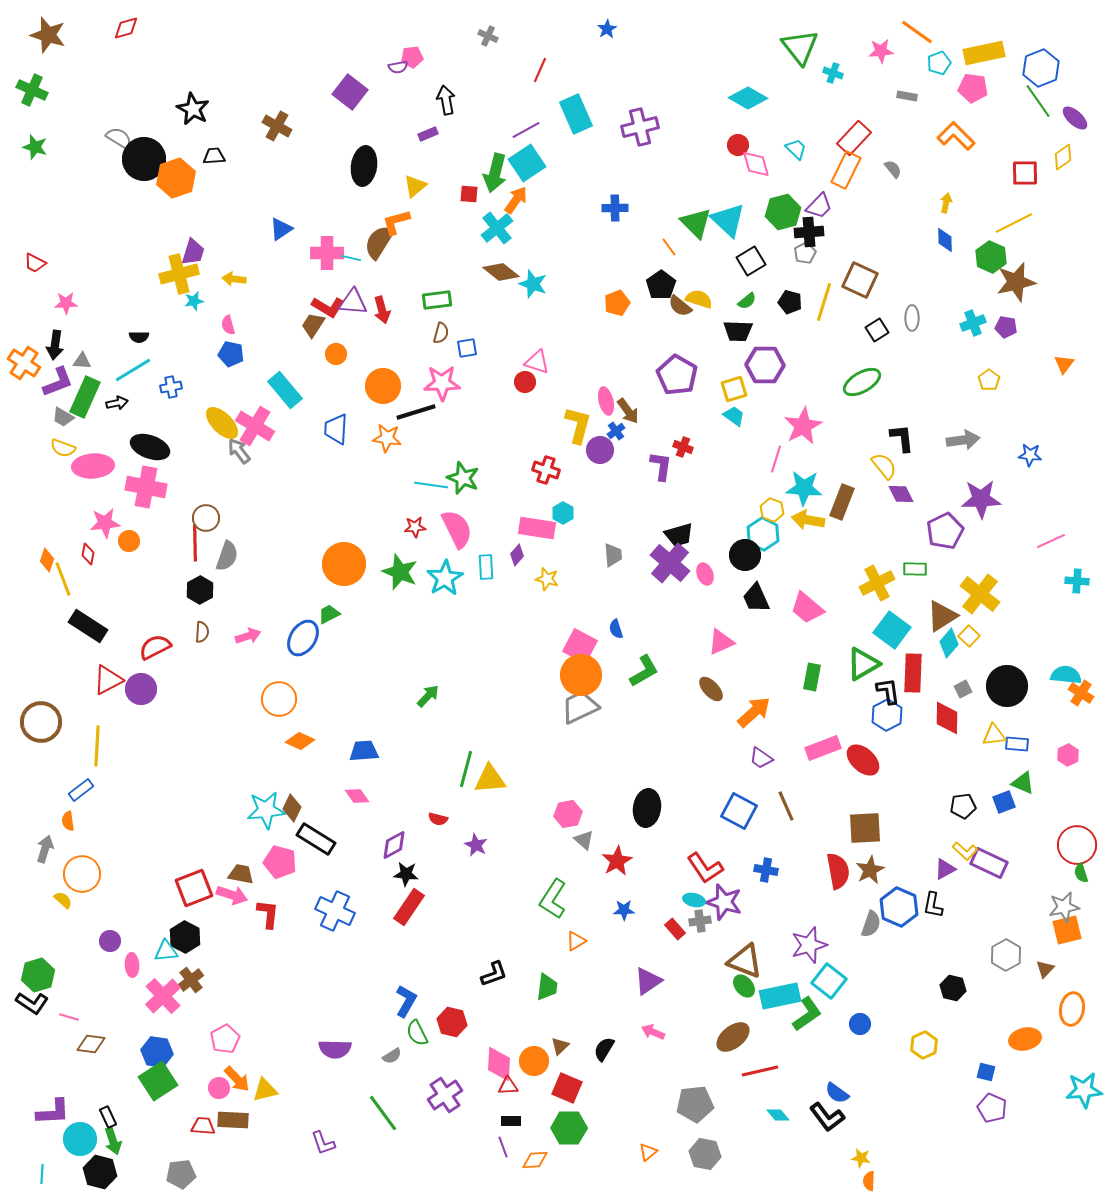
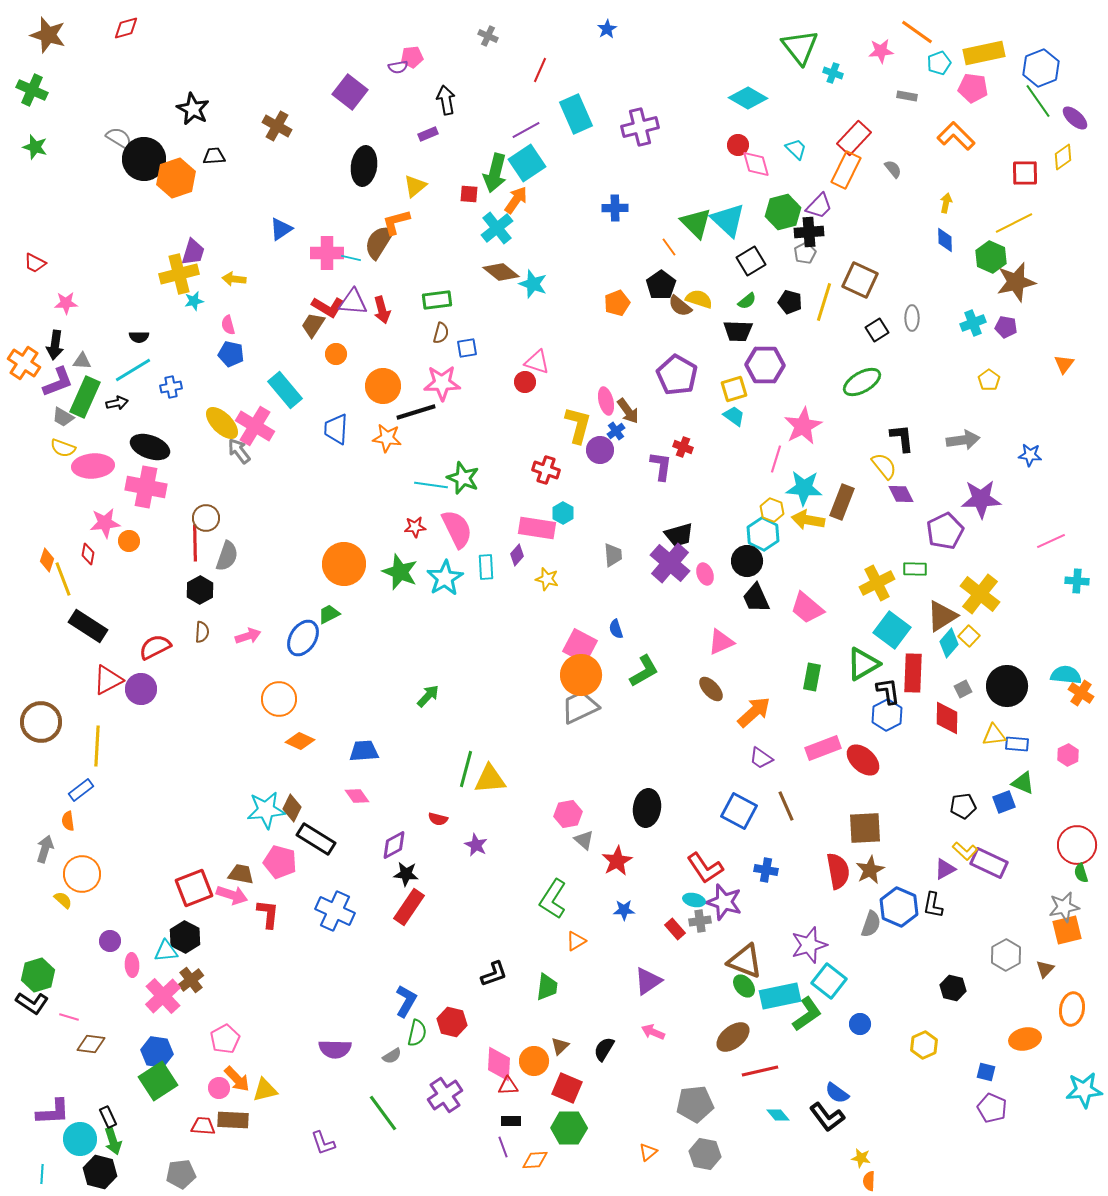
black circle at (745, 555): moved 2 px right, 6 px down
green semicircle at (417, 1033): rotated 140 degrees counterclockwise
